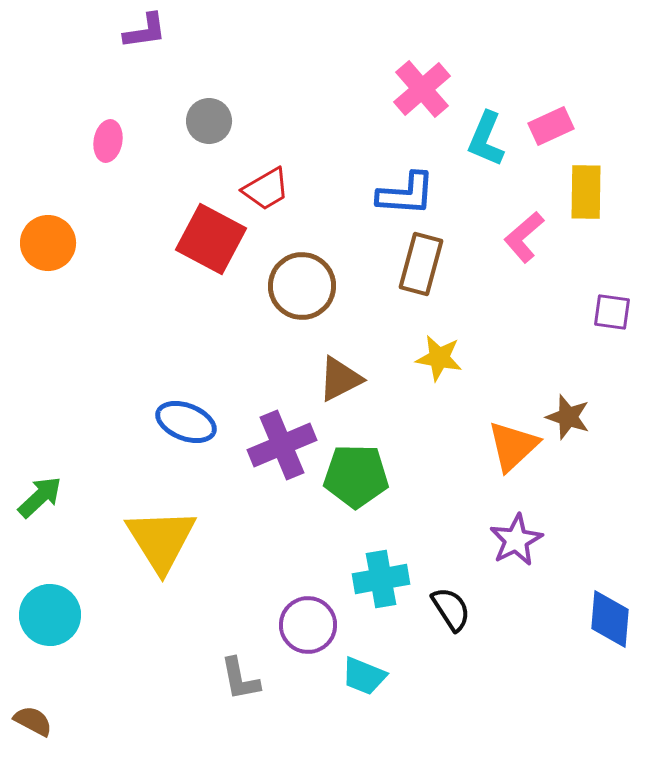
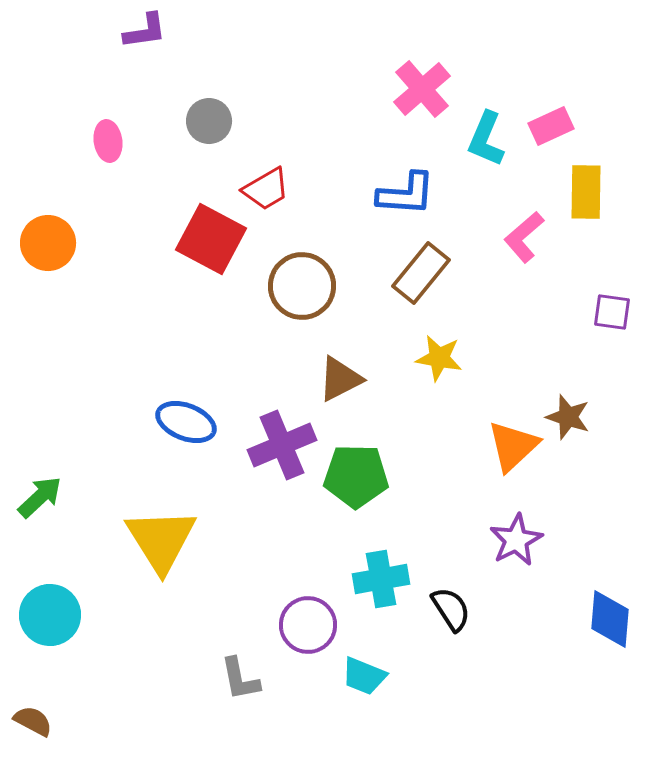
pink ellipse: rotated 18 degrees counterclockwise
brown rectangle: moved 9 px down; rotated 24 degrees clockwise
